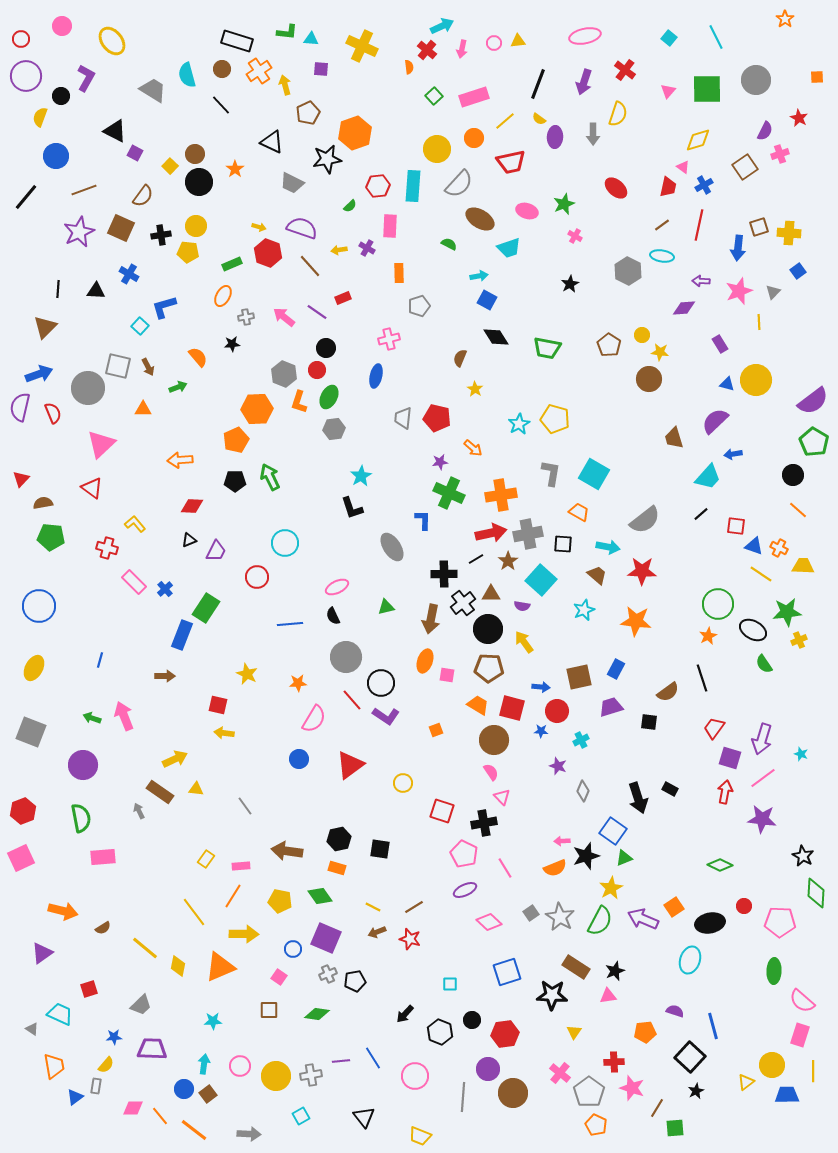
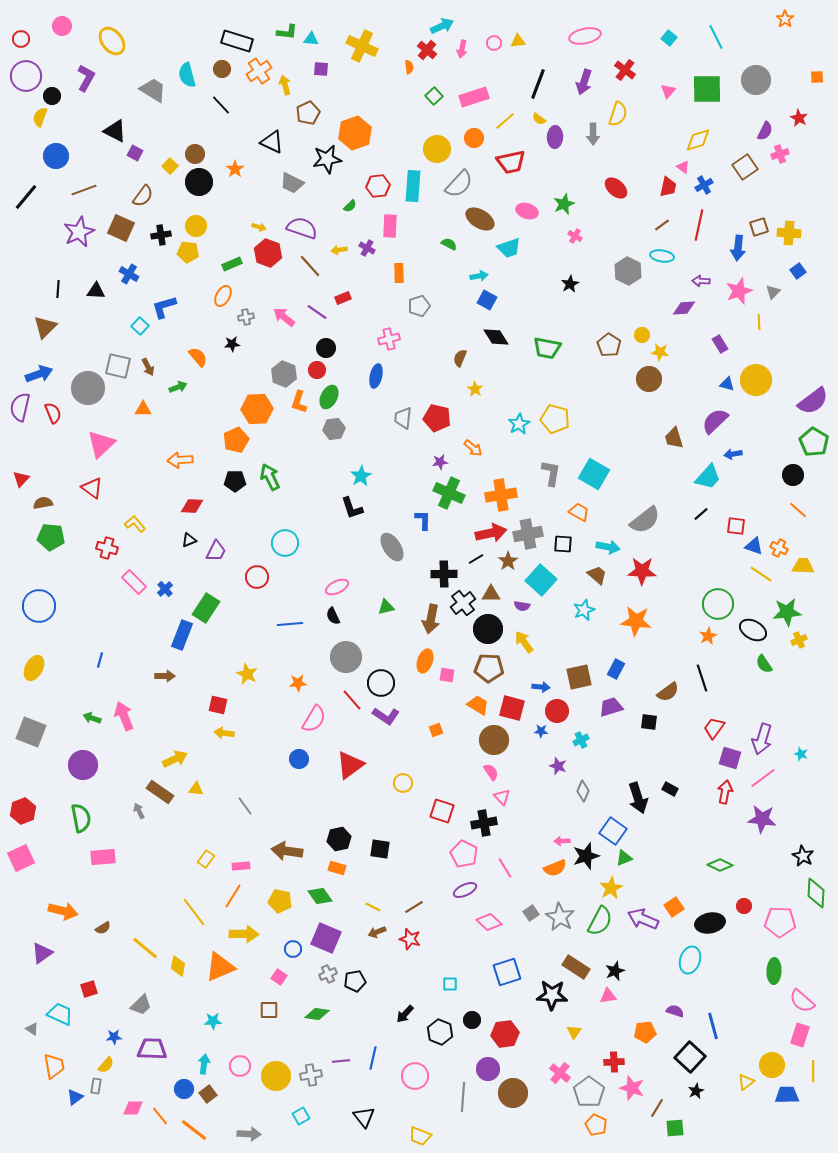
black circle at (61, 96): moved 9 px left
blue line at (373, 1058): rotated 45 degrees clockwise
